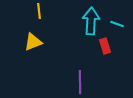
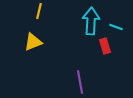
yellow line: rotated 21 degrees clockwise
cyan line: moved 1 px left, 3 px down
purple line: rotated 10 degrees counterclockwise
